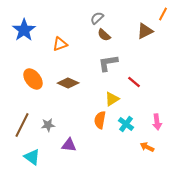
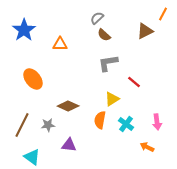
orange triangle: rotated 21 degrees clockwise
brown diamond: moved 23 px down
